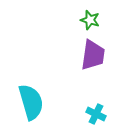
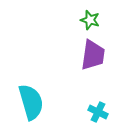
cyan cross: moved 2 px right, 2 px up
